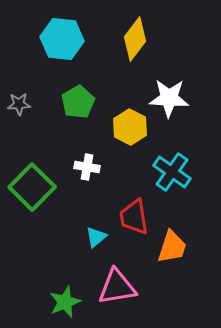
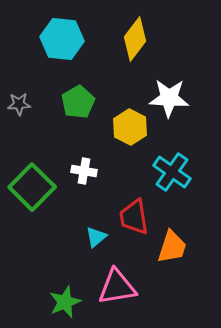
white cross: moved 3 px left, 4 px down
